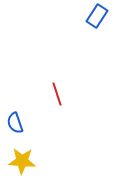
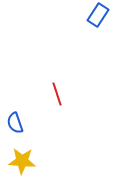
blue rectangle: moved 1 px right, 1 px up
